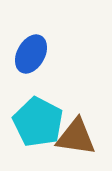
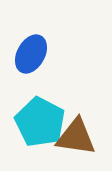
cyan pentagon: moved 2 px right
